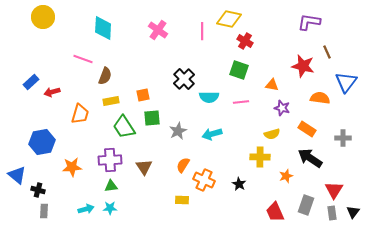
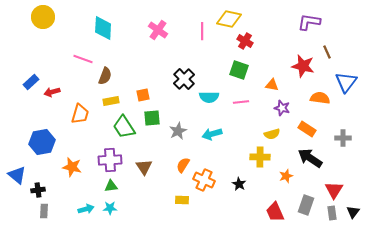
orange star at (72, 167): rotated 18 degrees clockwise
black cross at (38, 190): rotated 24 degrees counterclockwise
